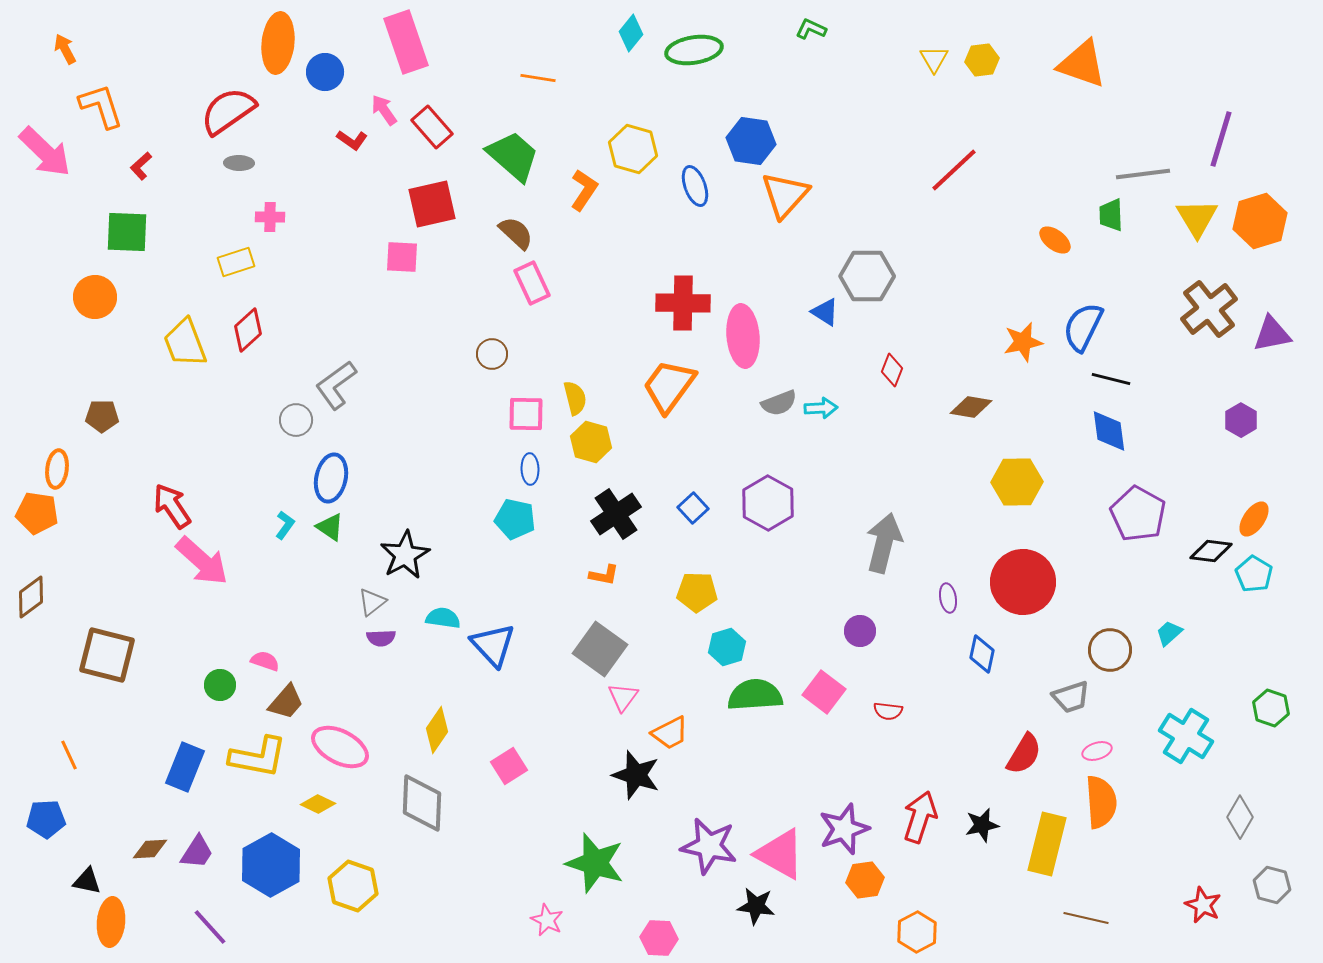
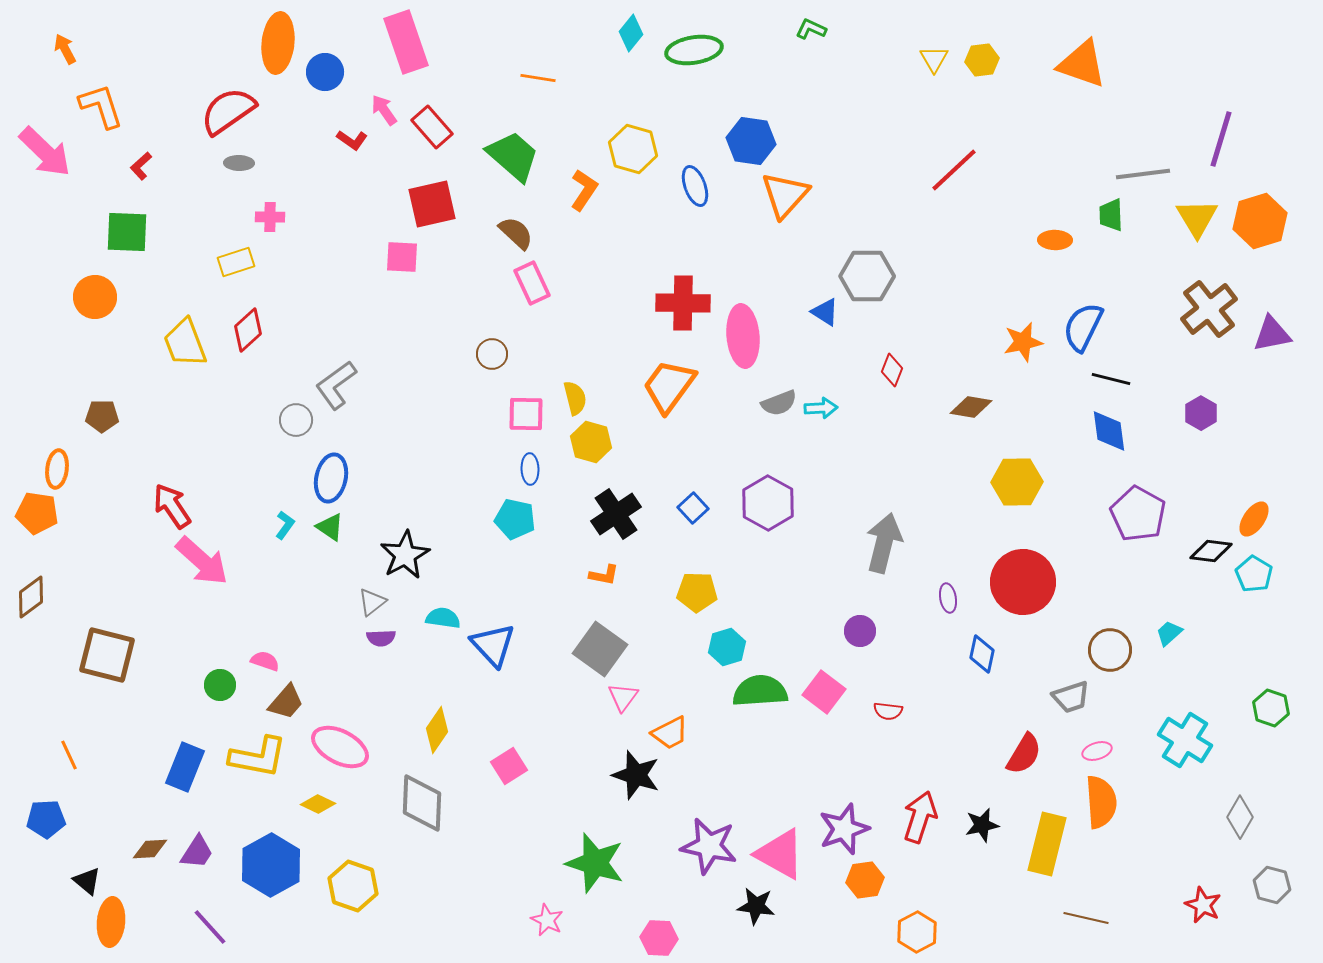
orange ellipse at (1055, 240): rotated 36 degrees counterclockwise
purple hexagon at (1241, 420): moved 40 px left, 7 px up
green semicircle at (755, 695): moved 5 px right, 4 px up
cyan cross at (1186, 736): moved 1 px left, 4 px down
black triangle at (87, 881): rotated 28 degrees clockwise
